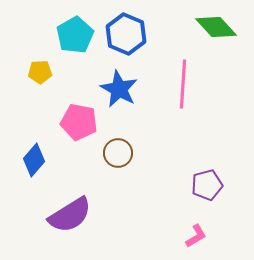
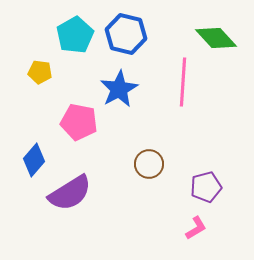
green diamond: moved 11 px down
blue hexagon: rotated 9 degrees counterclockwise
yellow pentagon: rotated 10 degrees clockwise
pink line: moved 2 px up
blue star: rotated 15 degrees clockwise
brown circle: moved 31 px right, 11 px down
purple pentagon: moved 1 px left, 2 px down
purple semicircle: moved 22 px up
pink L-shape: moved 8 px up
